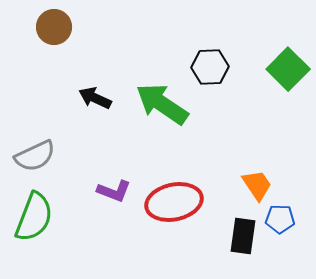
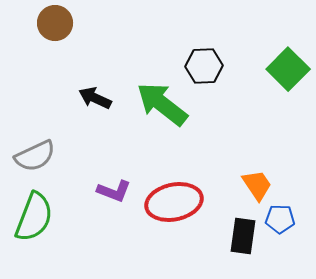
brown circle: moved 1 px right, 4 px up
black hexagon: moved 6 px left, 1 px up
green arrow: rotated 4 degrees clockwise
